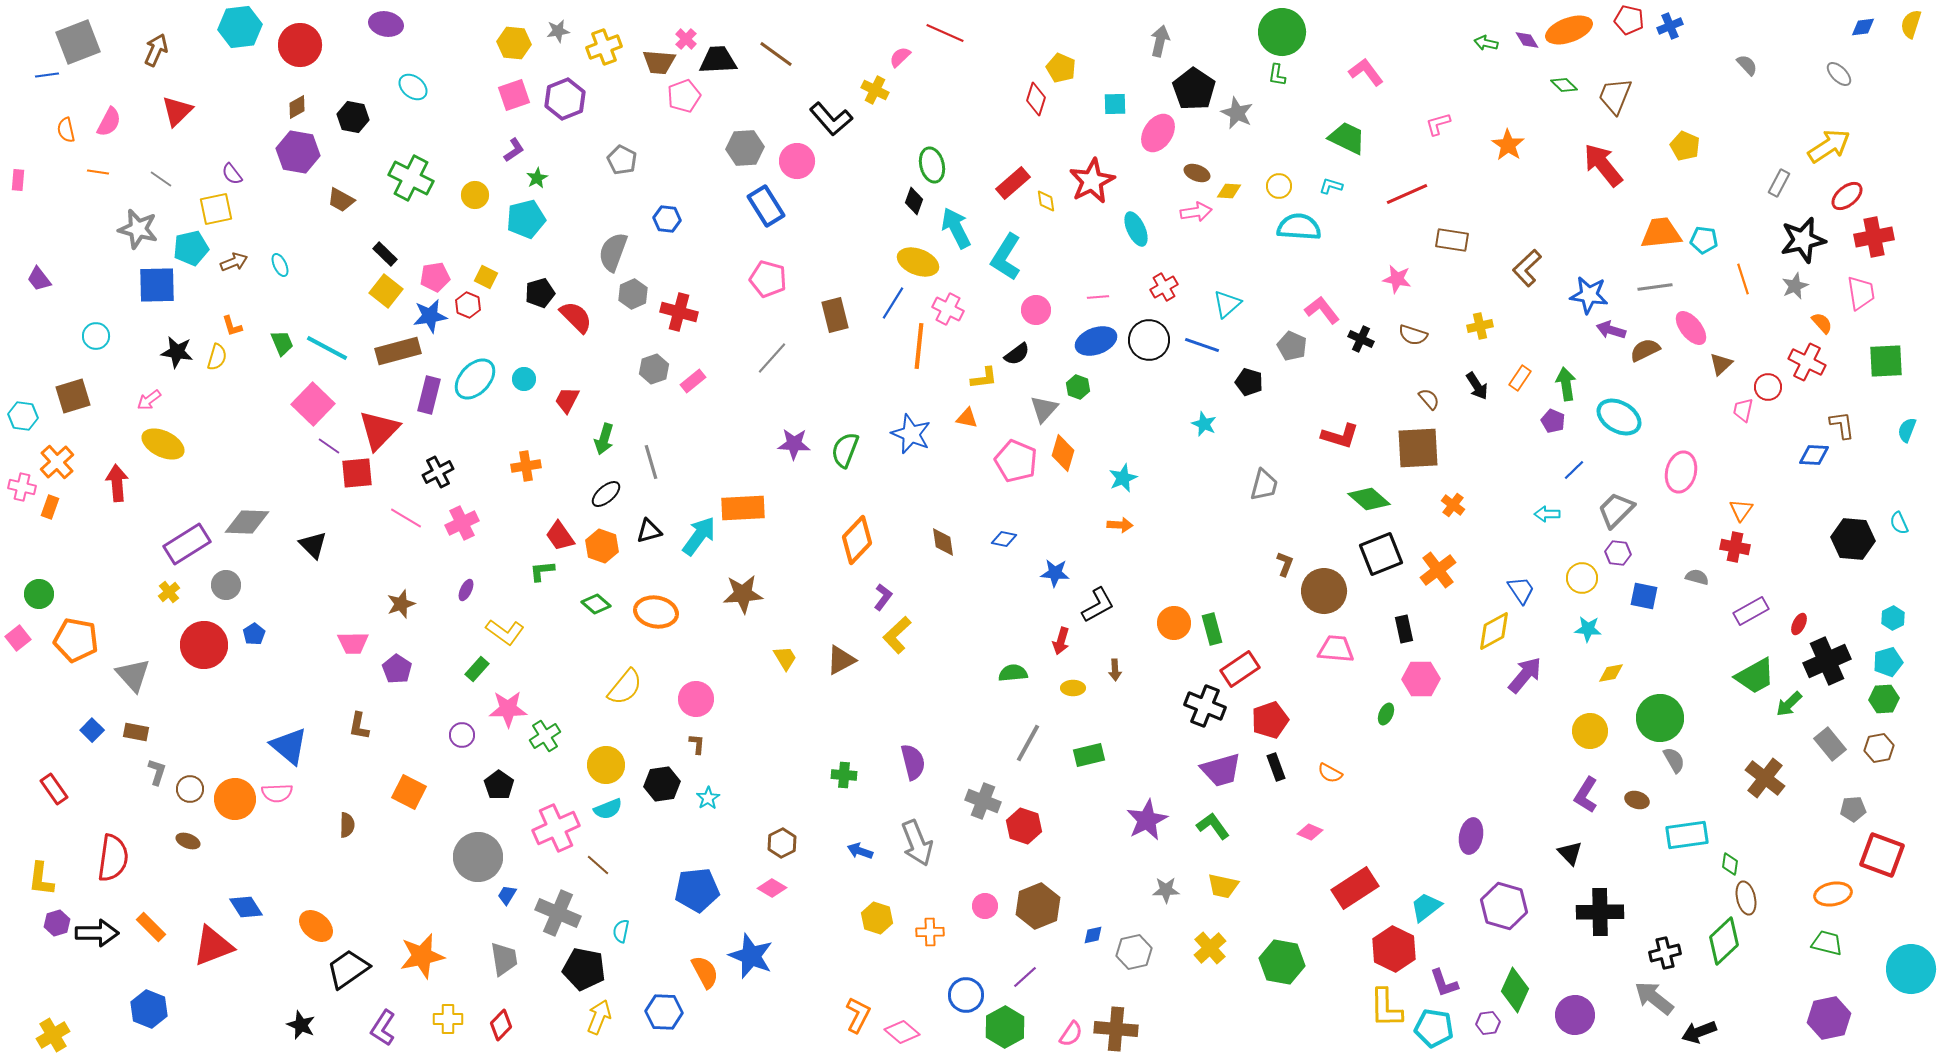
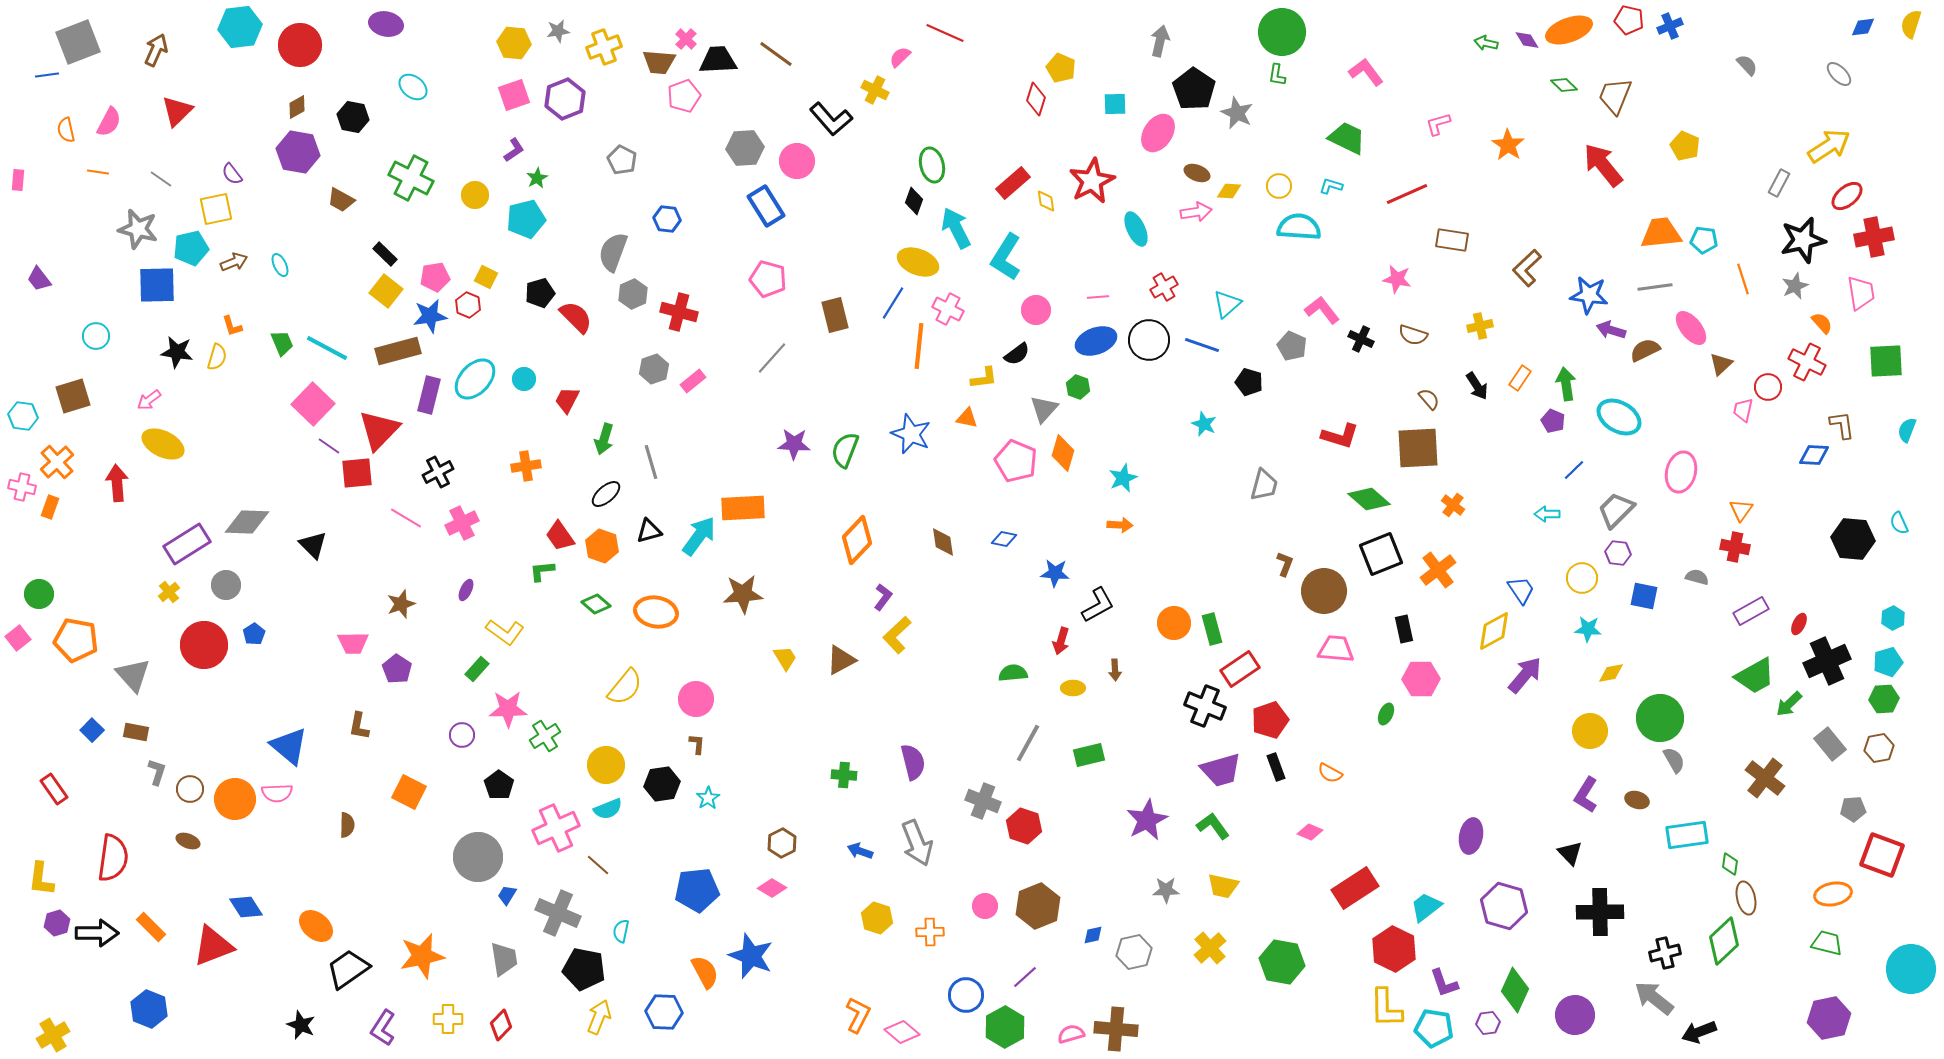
pink semicircle at (1071, 1034): rotated 140 degrees counterclockwise
